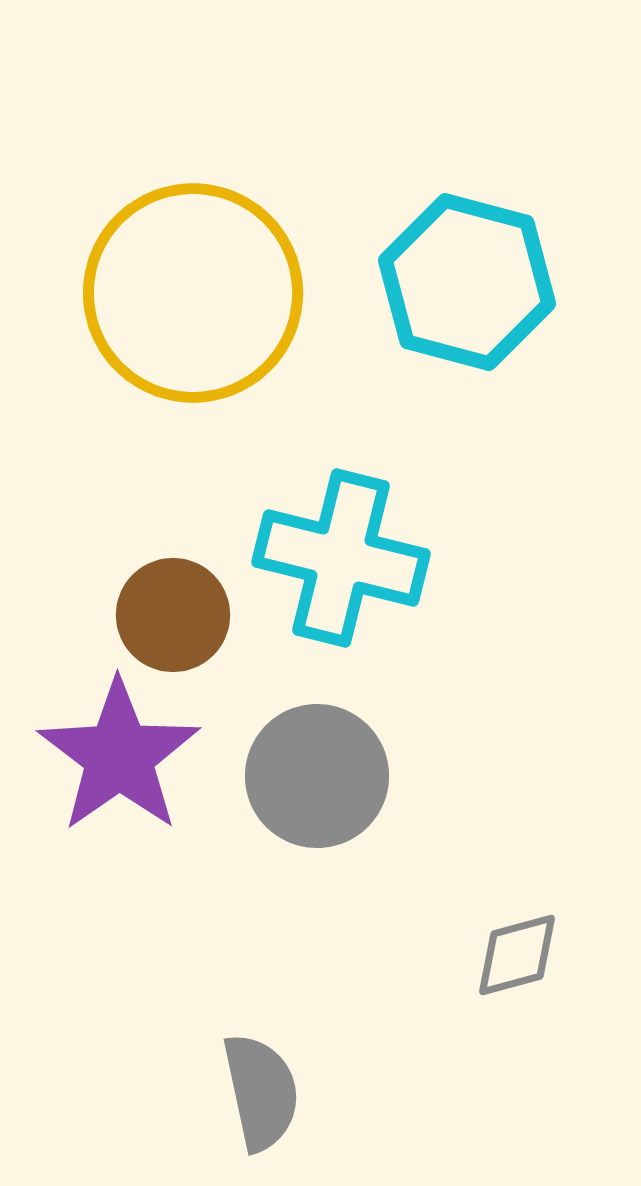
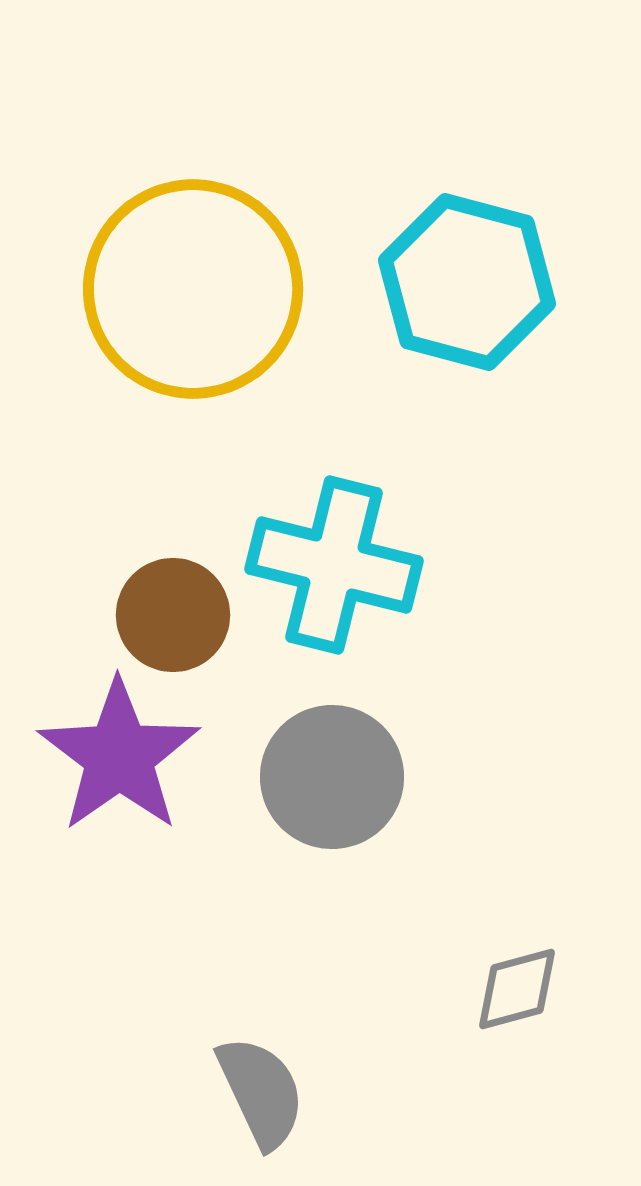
yellow circle: moved 4 px up
cyan cross: moved 7 px left, 7 px down
gray circle: moved 15 px right, 1 px down
gray diamond: moved 34 px down
gray semicircle: rotated 13 degrees counterclockwise
